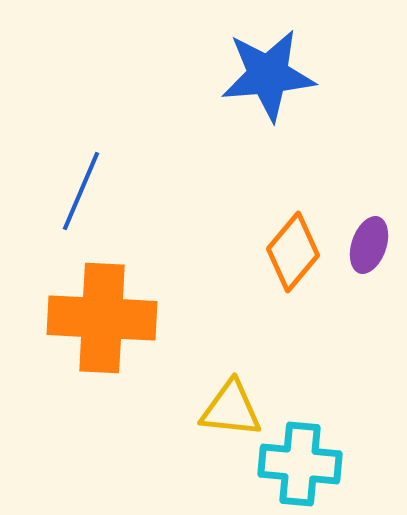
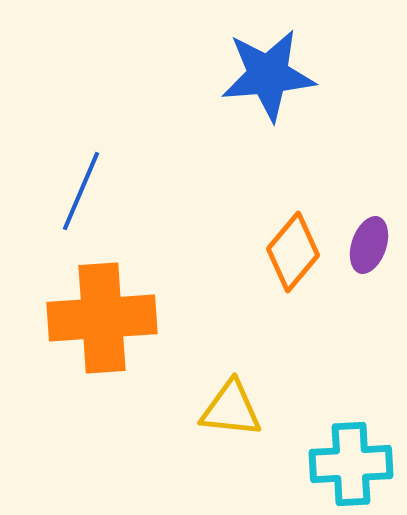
orange cross: rotated 7 degrees counterclockwise
cyan cross: moved 51 px right; rotated 8 degrees counterclockwise
